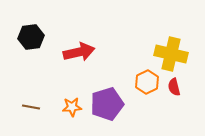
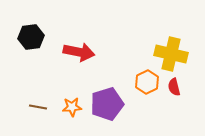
red arrow: rotated 24 degrees clockwise
brown line: moved 7 px right
